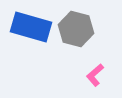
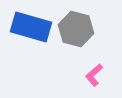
pink L-shape: moved 1 px left
